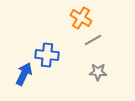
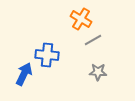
orange cross: moved 1 px down
